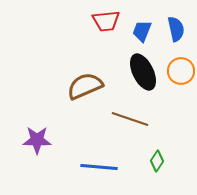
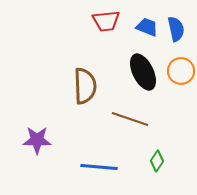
blue trapezoid: moved 5 px right, 4 px up; rotated 90 degrees clockwise
brown semicircle: rotated 111 degrees clockwise
